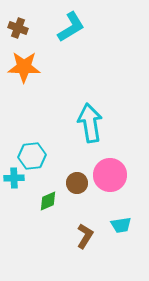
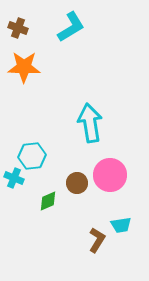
cyan cross: rotated 24 degrees clockwise
brown L-shape: moved 12 px right, 4 px down
